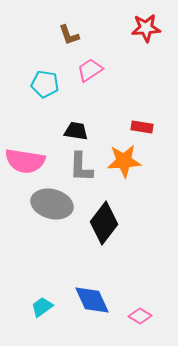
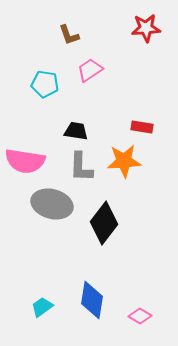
blue diamond: rotated 33 degrees clockwise
